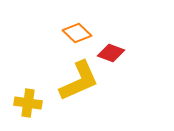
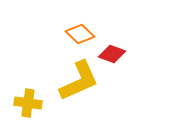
orange diamond: moved 3 px right, 1 px down
red diamond: moved 1 px right, 1 px down
